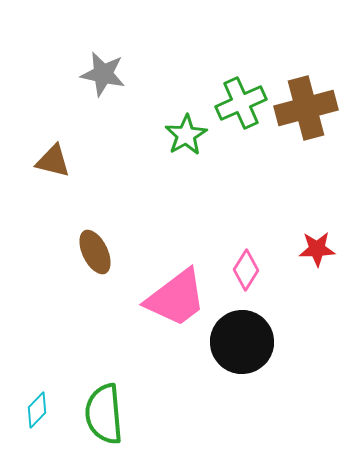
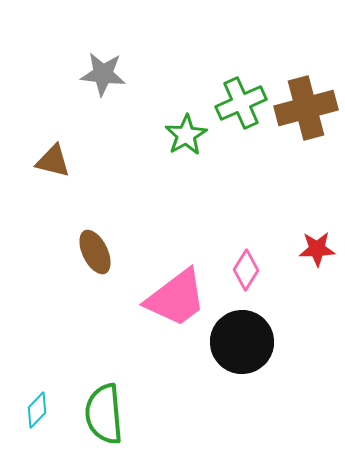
gray star: rotated 6 degrees counterclockwise
